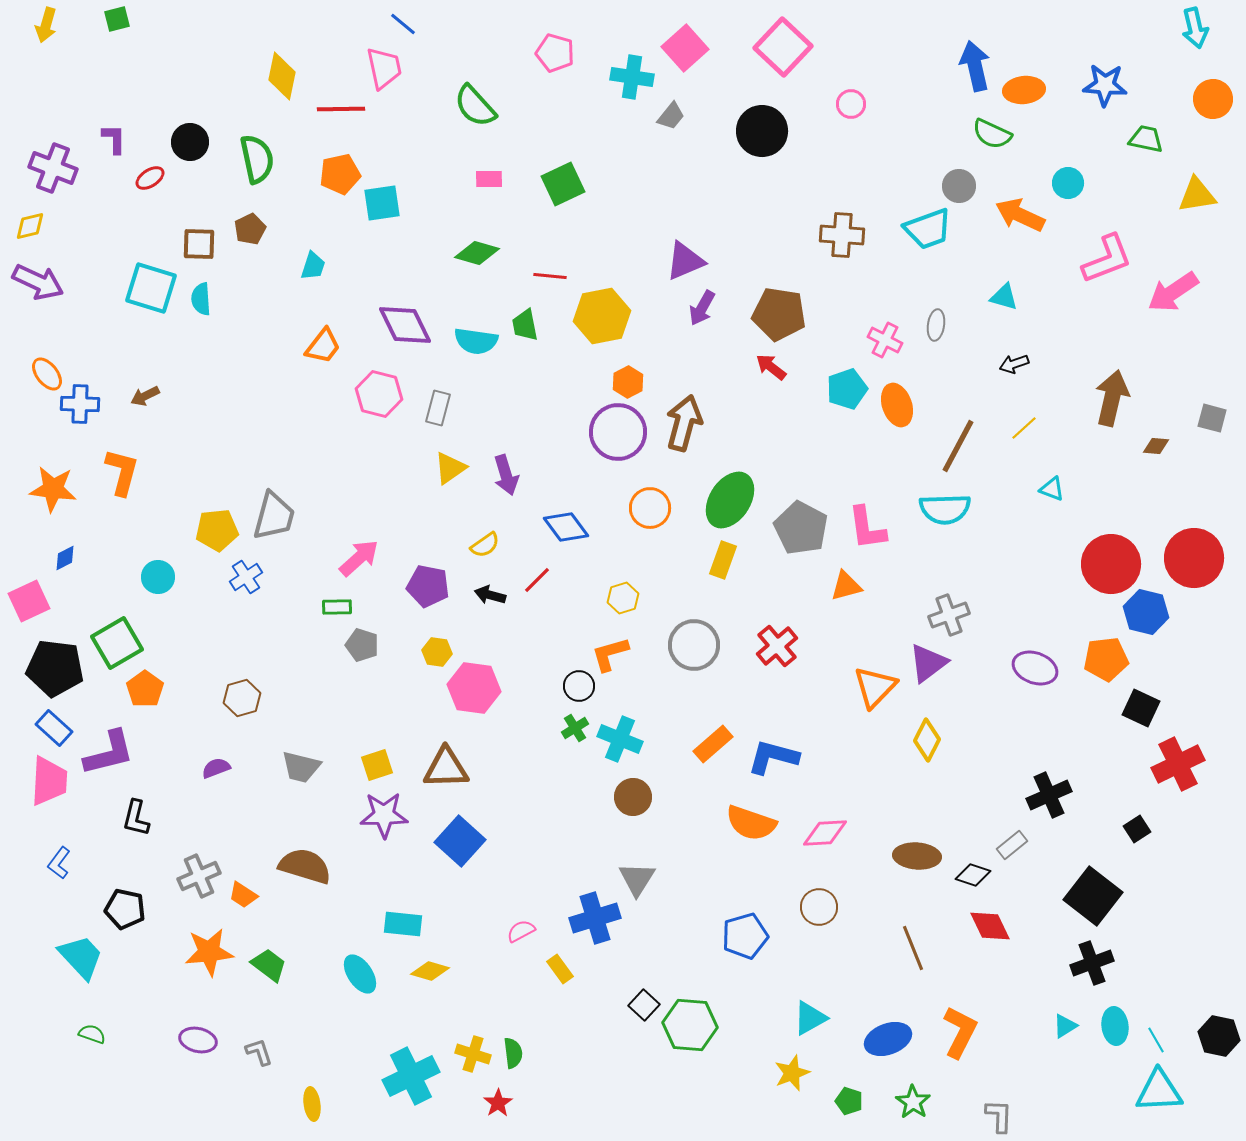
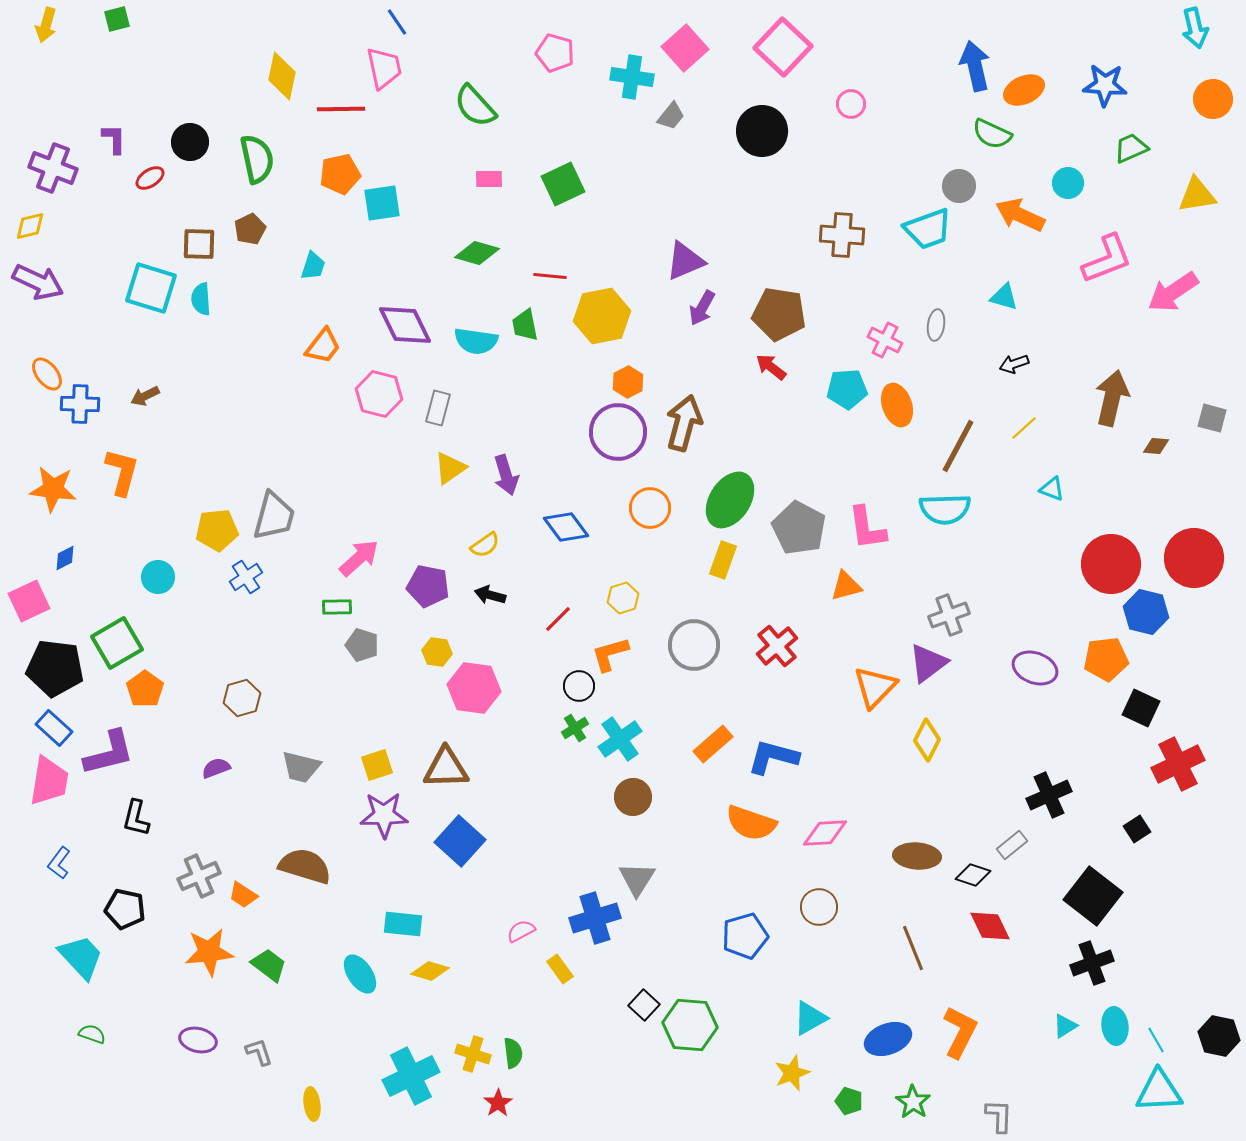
blue line at (403, 24): moved 6 px left, 2 px up; rotated 16 degrees clockwise
orange ellipse at (1024, 90): rotated 18 degrees counterclockwise
green trapezoid at (1146, 139): moved 15 px left, 9 px down; rotated 36 degrees counterclockwise
cyan pentagon at (847, 389): rotated 15 degrees clockwise
gray pentagon at (801, 528): moved 2 px left
red line at (537, 580): moved 21 px right, 39 px down
cyan cross at (620, 739): rotated 33 degrees clockwise
pink trapezoid at (49, 781): rotated 6 degrees clockwise
